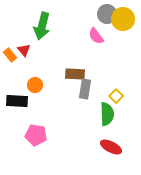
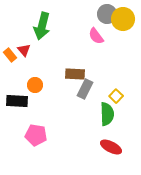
gray rectangle: rotated 18 degrees clockwise
